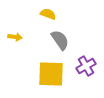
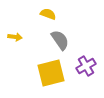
yellow square: moved 1 px up; rotated 16 degrees counterclockwise
